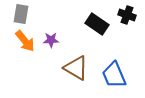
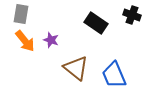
black cross: moved 5 px right
black rectangle: moved 1 px left, 1 px up
purple star: rotated 21 degrees clockwise
brown triangle: rotated 8 degrees clockwise
